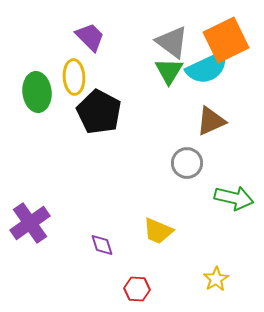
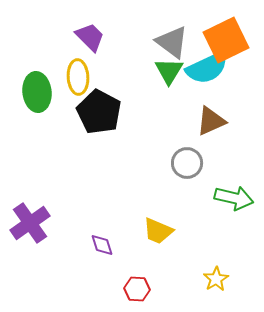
yellow ellipse: moved 4 px right
